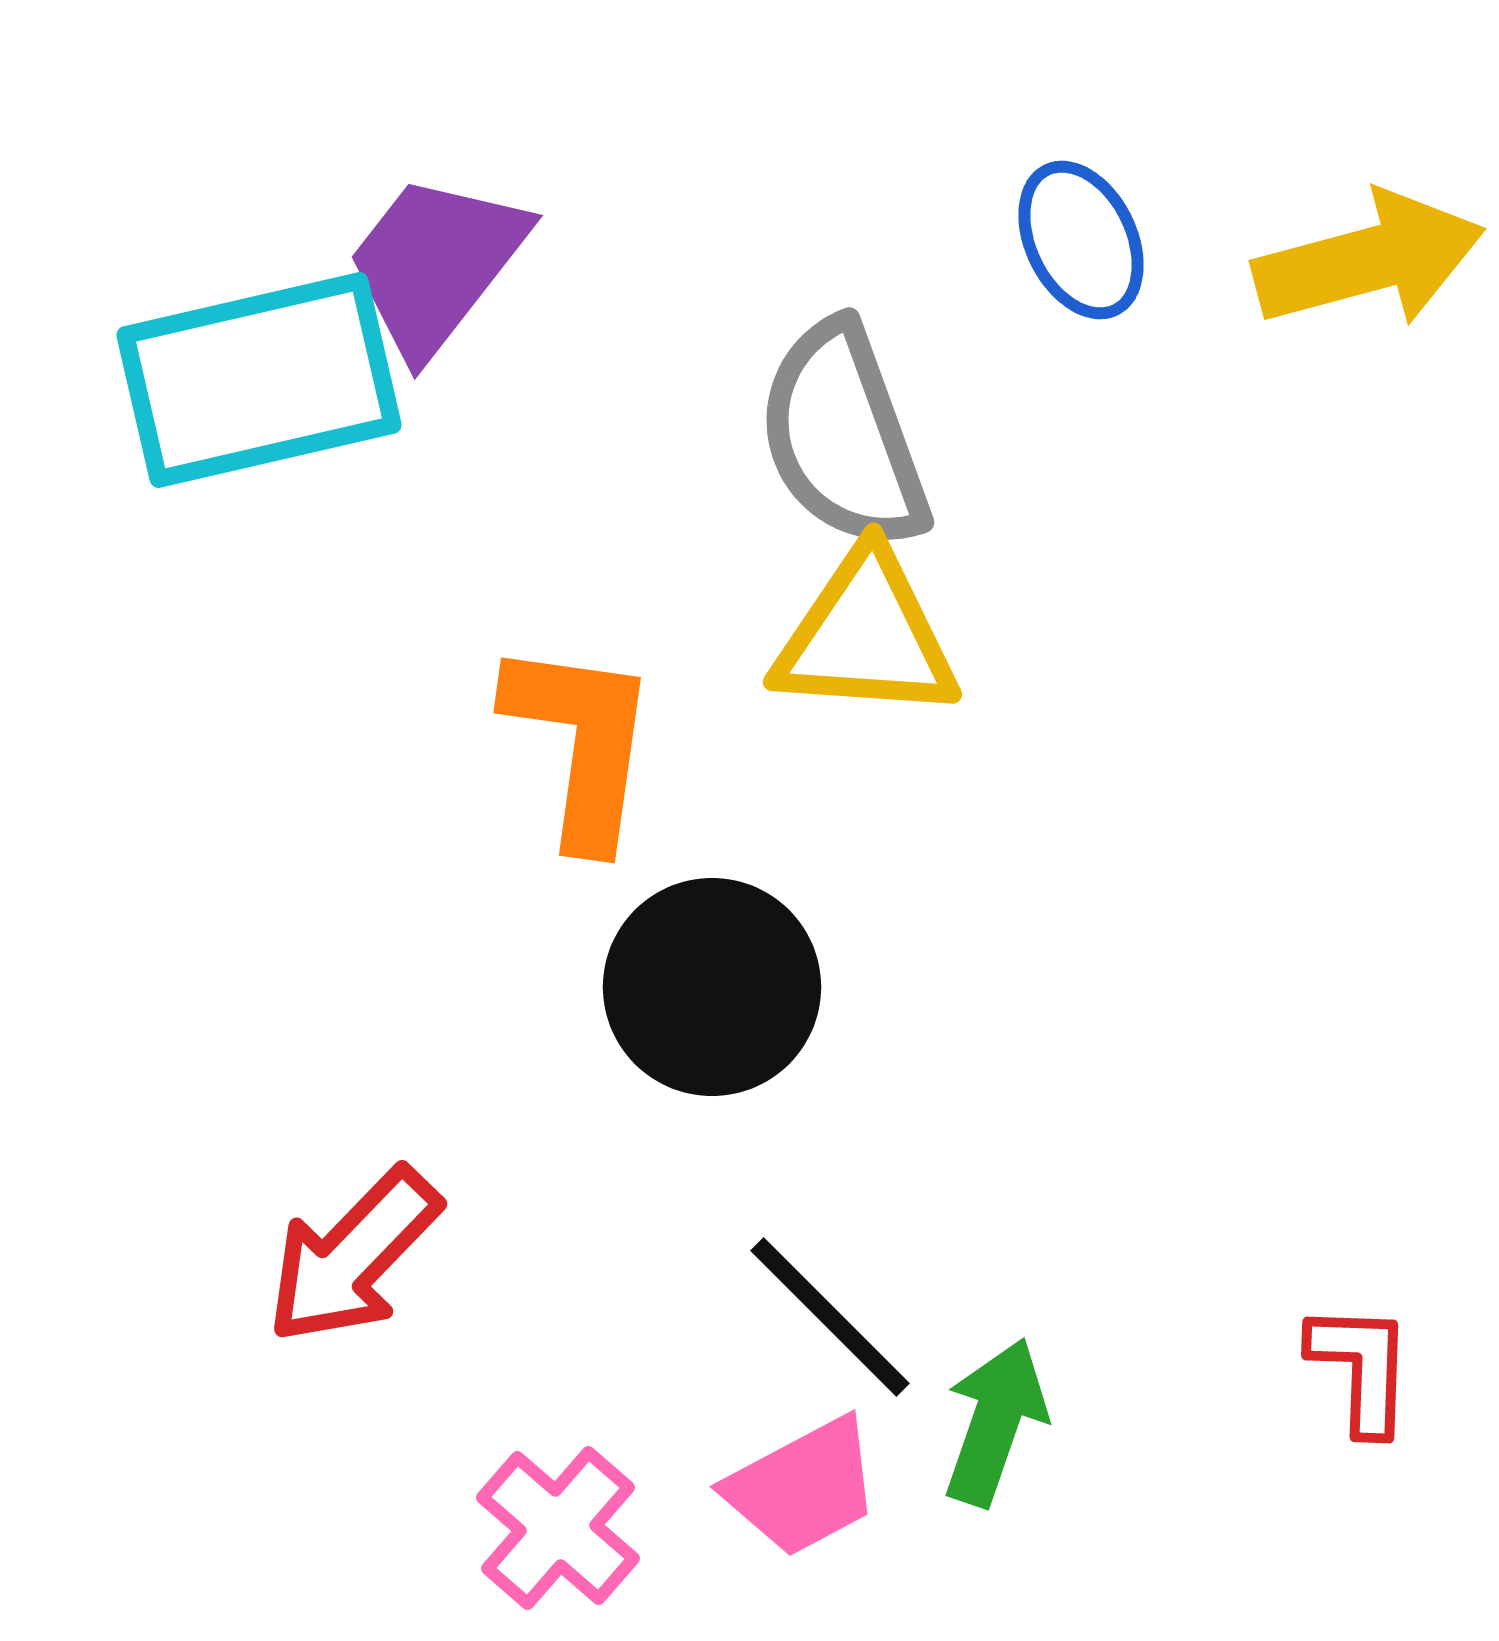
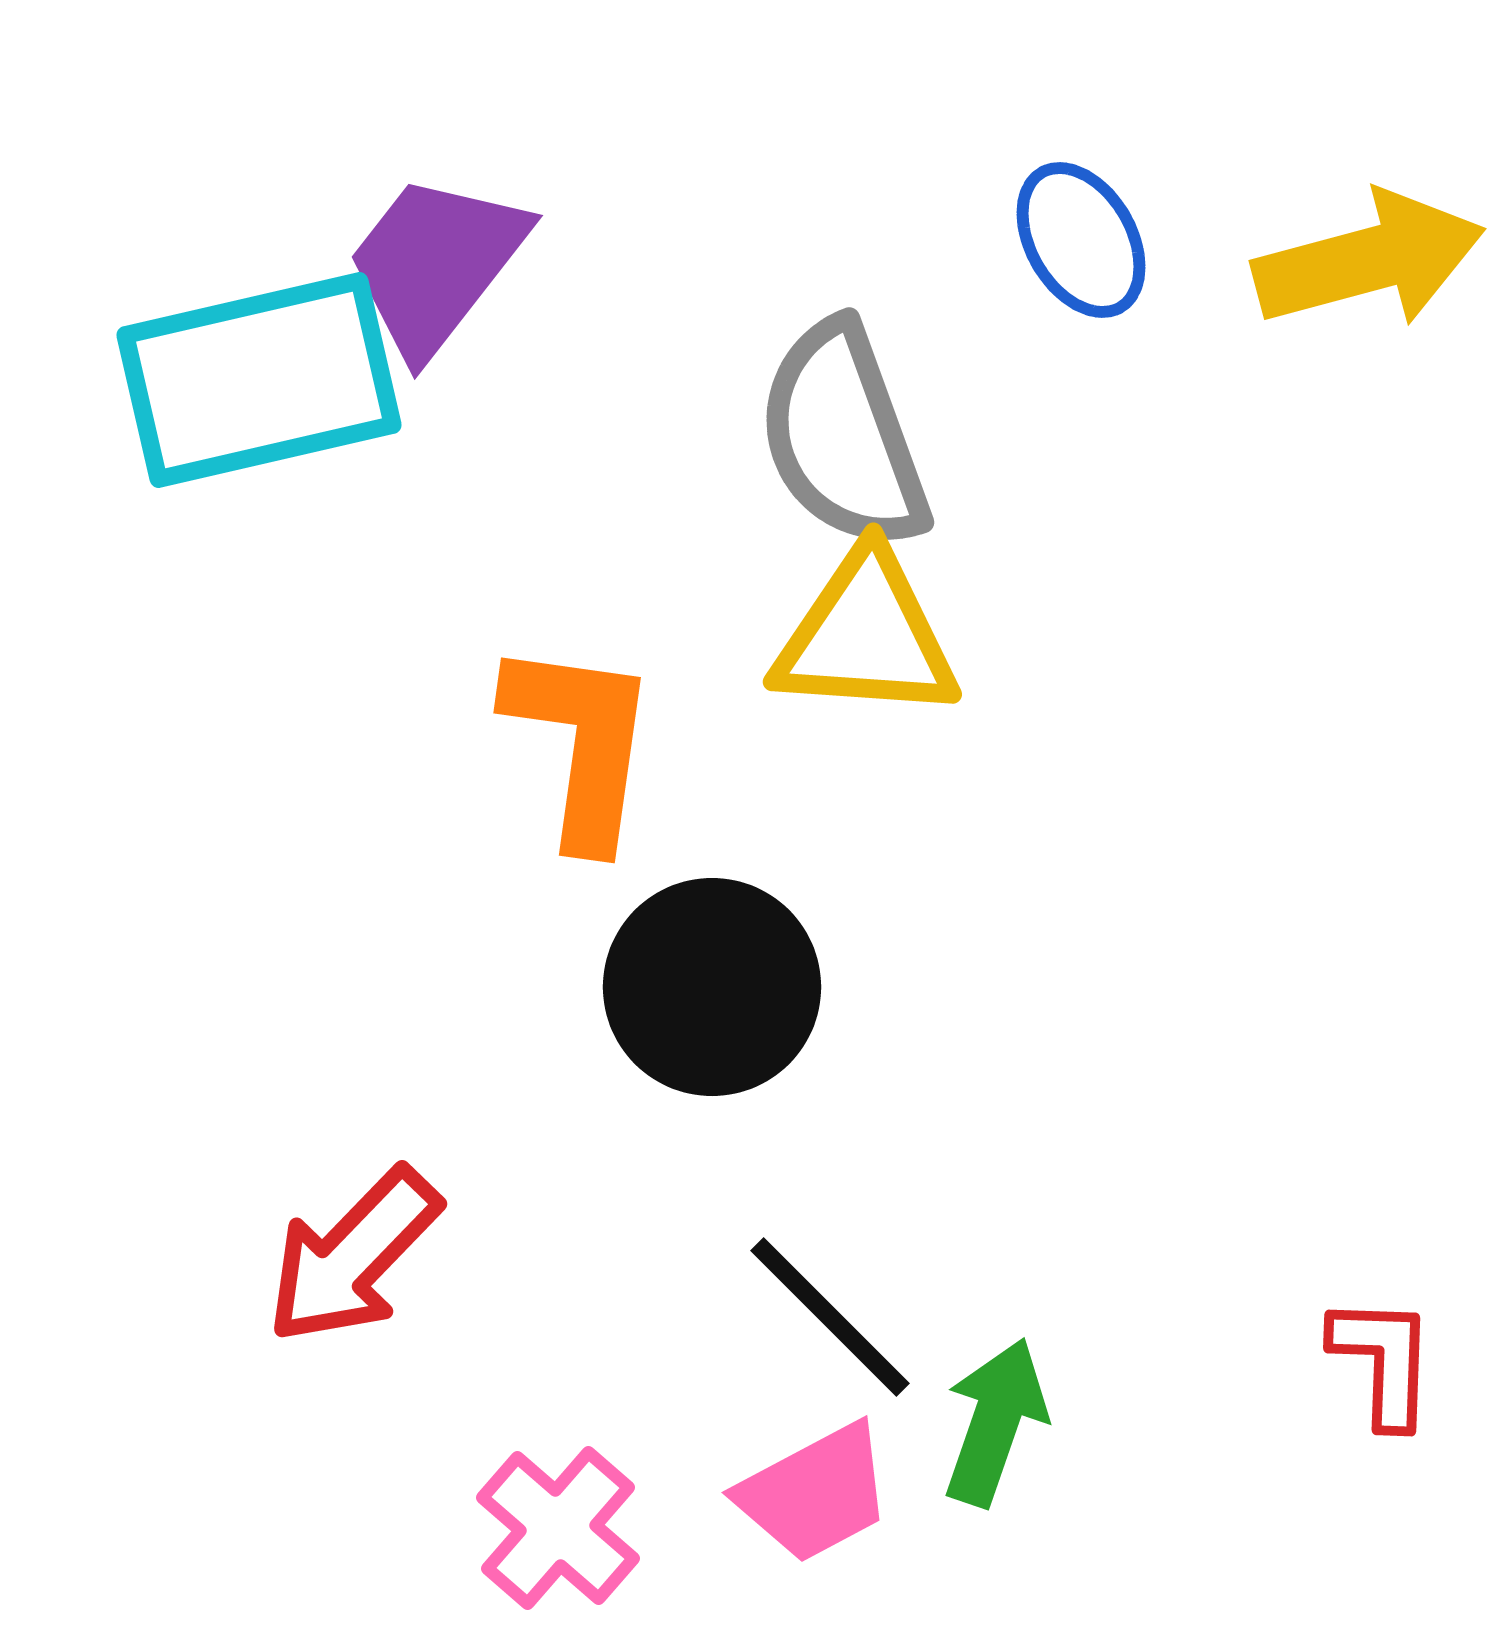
blue ellipse: rotated 4 degrees counterclockwise
red L-shape: moved 22 px right, 7 px up
pink trapezoid: moved 12 px right, 6 px down
